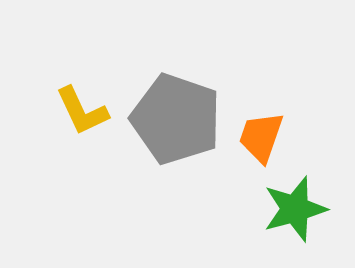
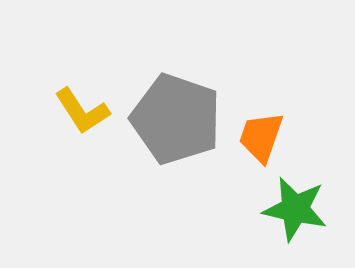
yellow L-shape: rotated 8 degrees counterclockwise
green star: rotated 28 degrees clockwise
